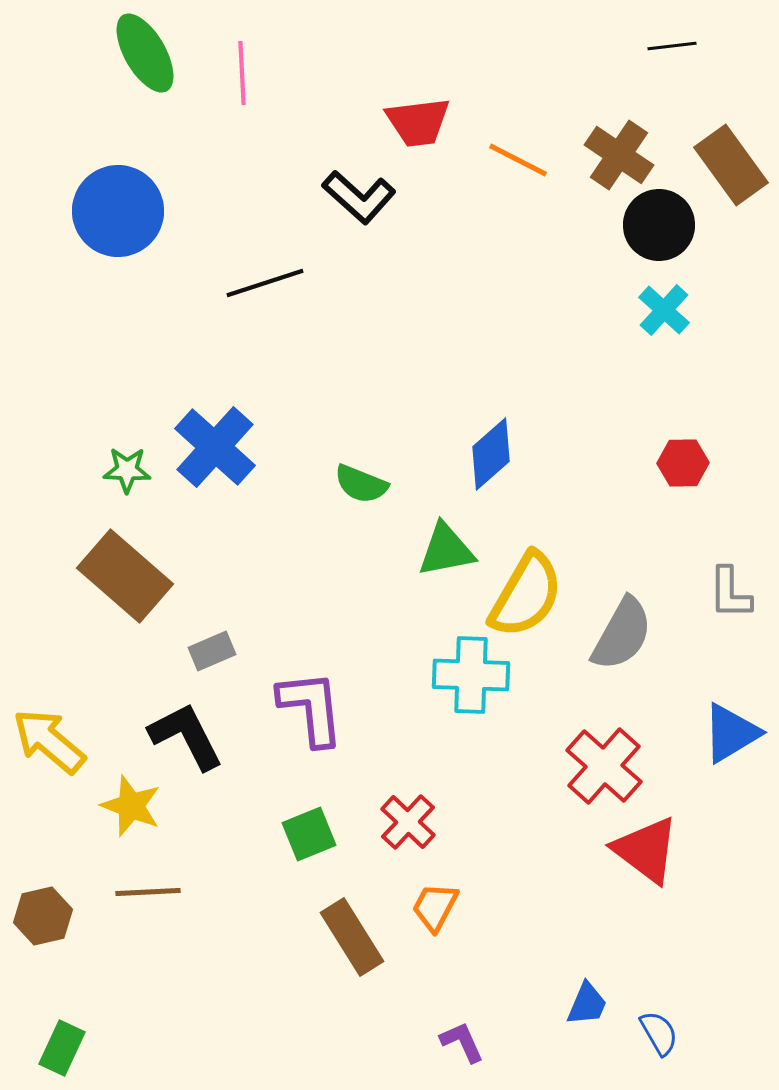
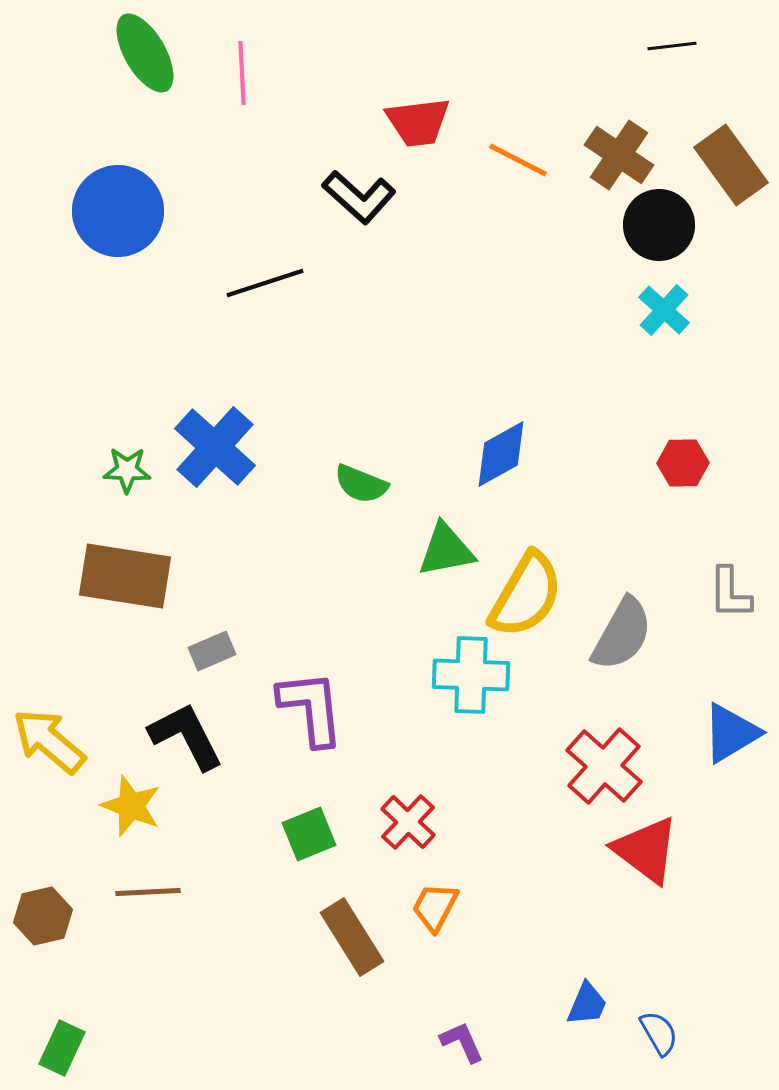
blue diamond at (491, 454): moved 10 px right; rotated 12 degrees clockwise
brown rectangle at (125, 576): rotated 32 degrees counterclockwise
